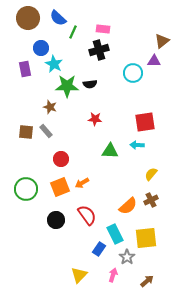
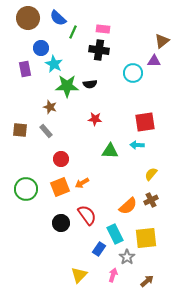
black cross: rotated 24 degrees clockwise
brown square: moved 6 px left, 2 px up
black circle: moved 5 px right, 3 px down
